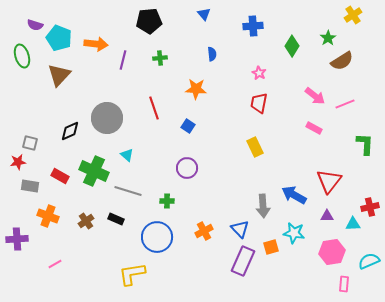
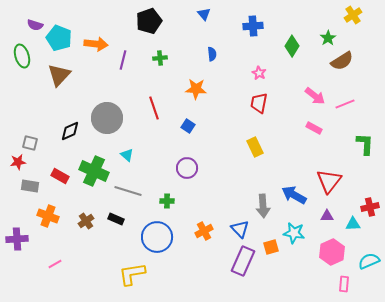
black pentagon at (149, 21): rotated 15 degrees counterclockwise
pink hexagon at (332, 252): rotated 15 degrees counterclockwise
